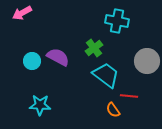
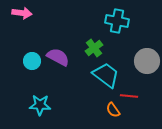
pink arrow: rotated 144 degrees counterclockwise
